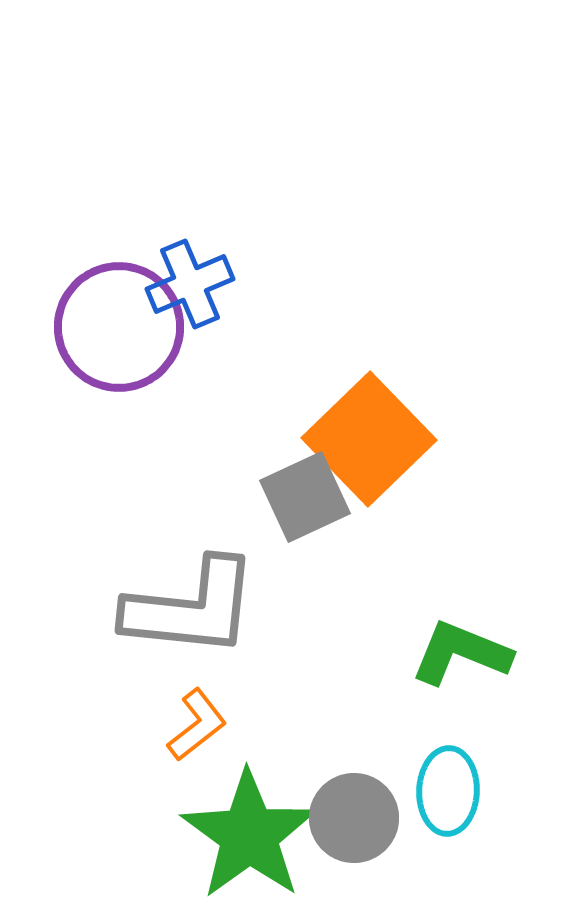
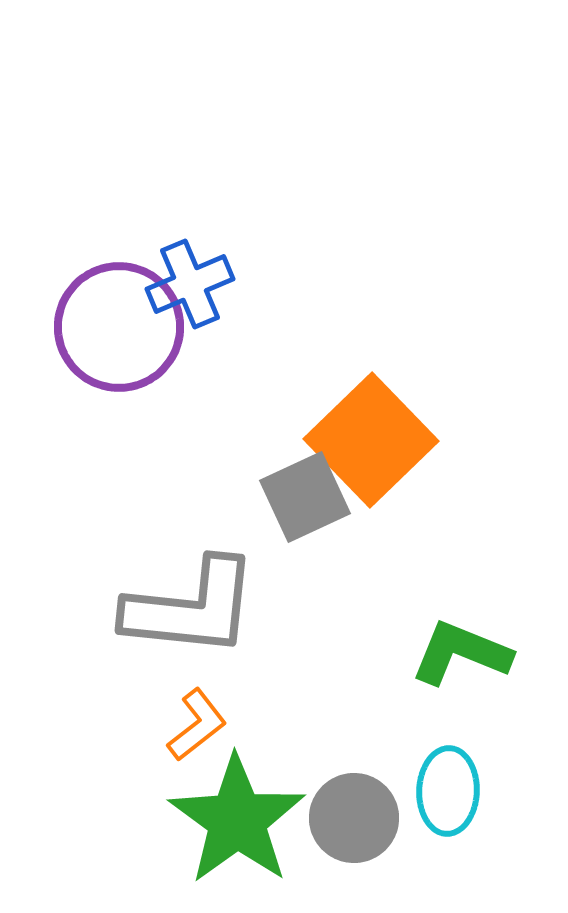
orange square: moved 2 px right, 1 px down
green star: moved 12 px left, 15 px up
